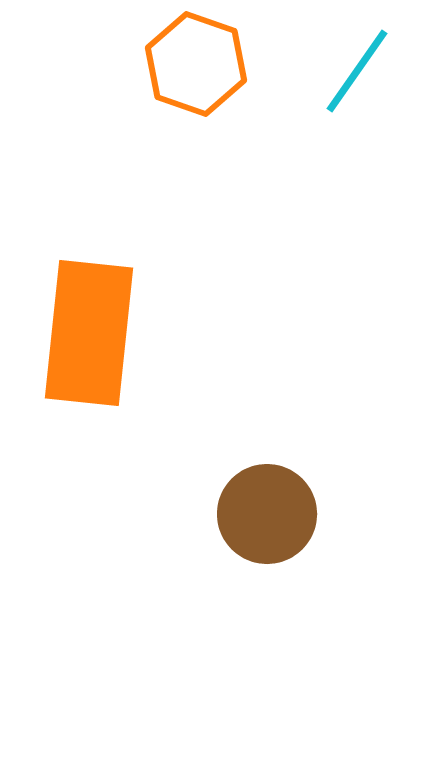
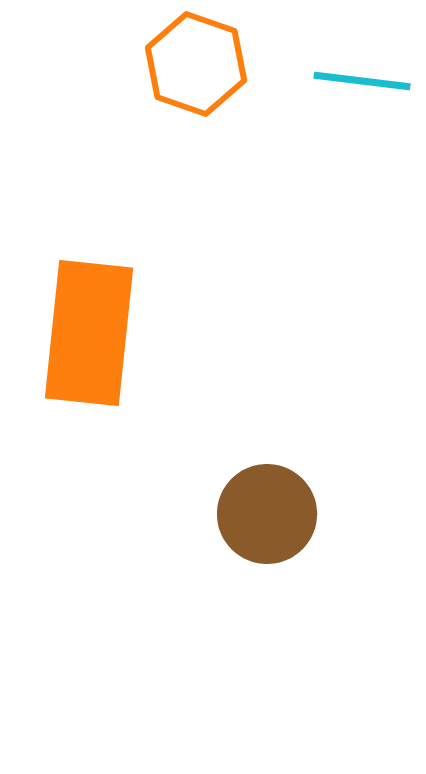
cyan line: moved 5 px right, 10 px down; rotated 62 degrees clockwise
